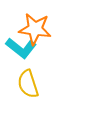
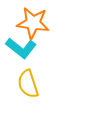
orange star: moved 2 px left, 6 px up
